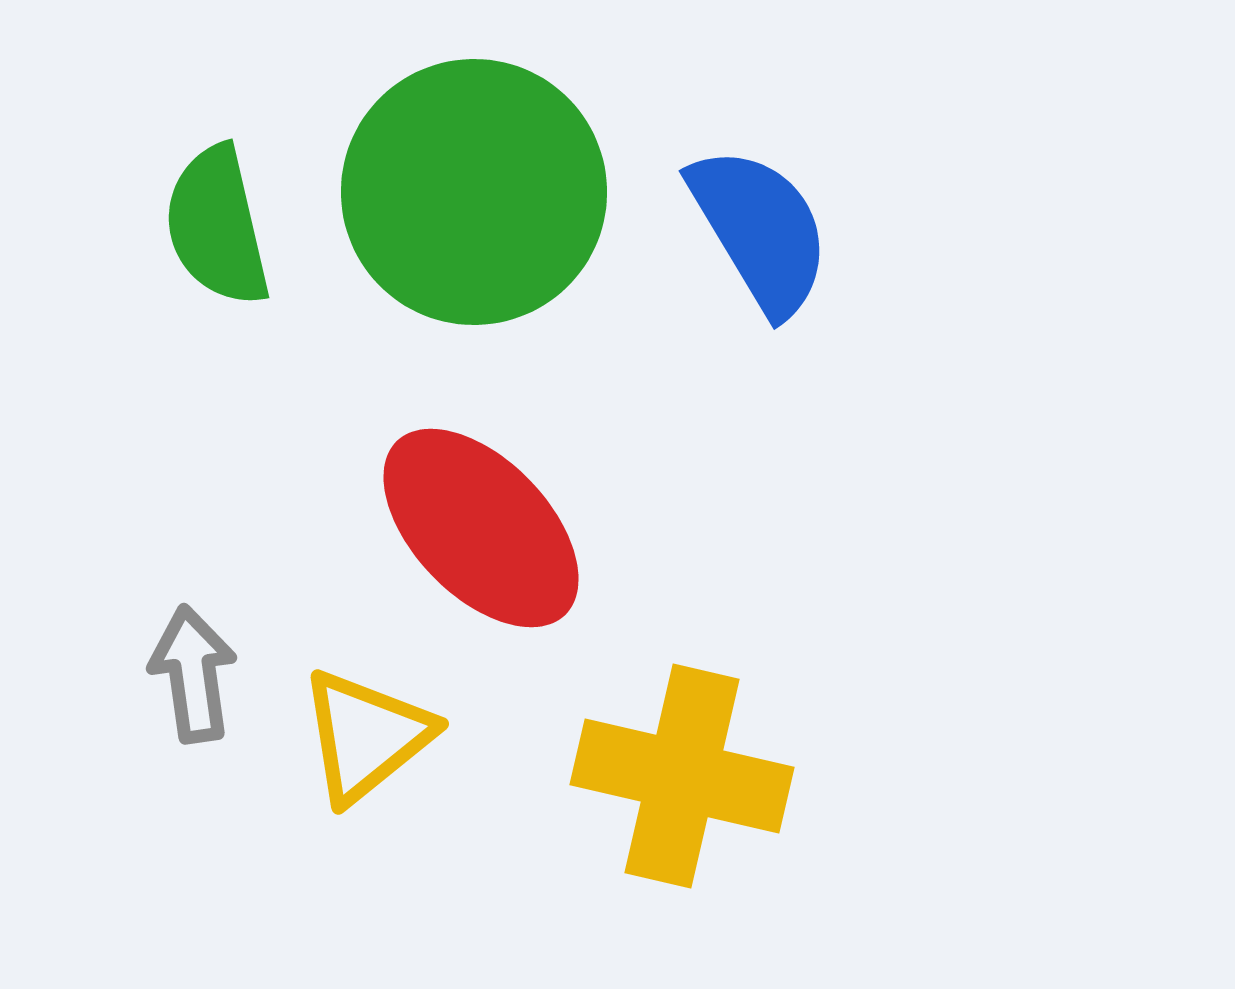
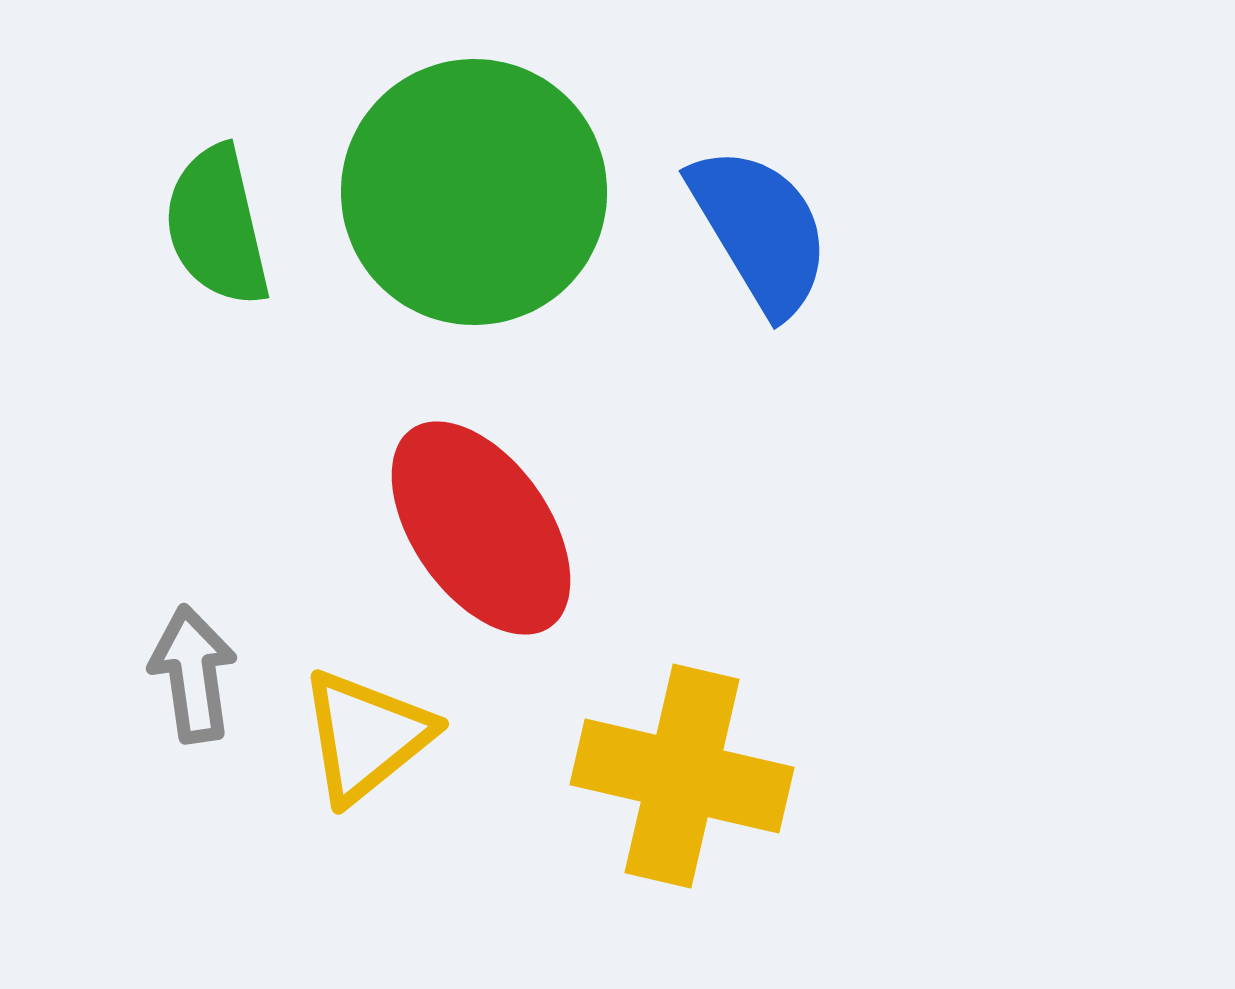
red ellipse: rotated 9 degrees clockwise
